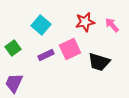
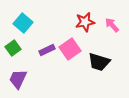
cyan square: moved 18 px left, 2 px up
pink square: rotated 10 degrees counterclockwise
purple rectangle: moved 1 px right, 5 px up
purple trapezoid: moved 4 px right, 4 px up
